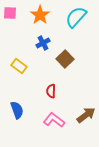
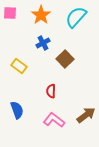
orange star: moved 1 px right
